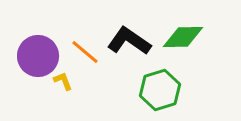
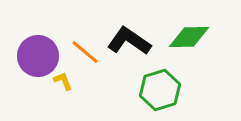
green diamond: moved 6 px right
